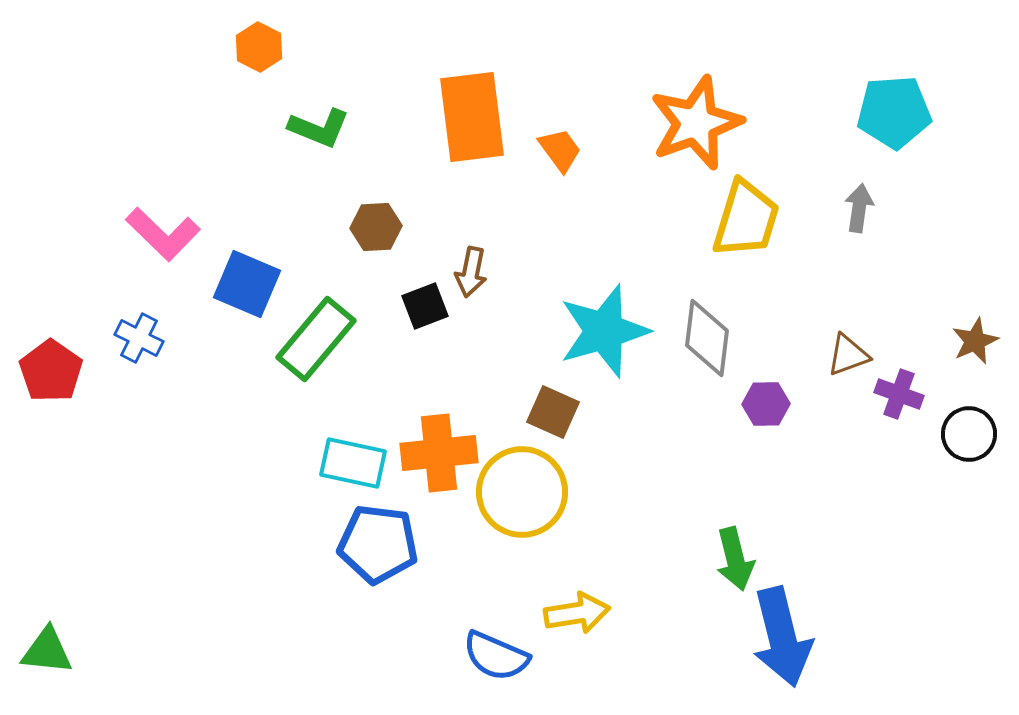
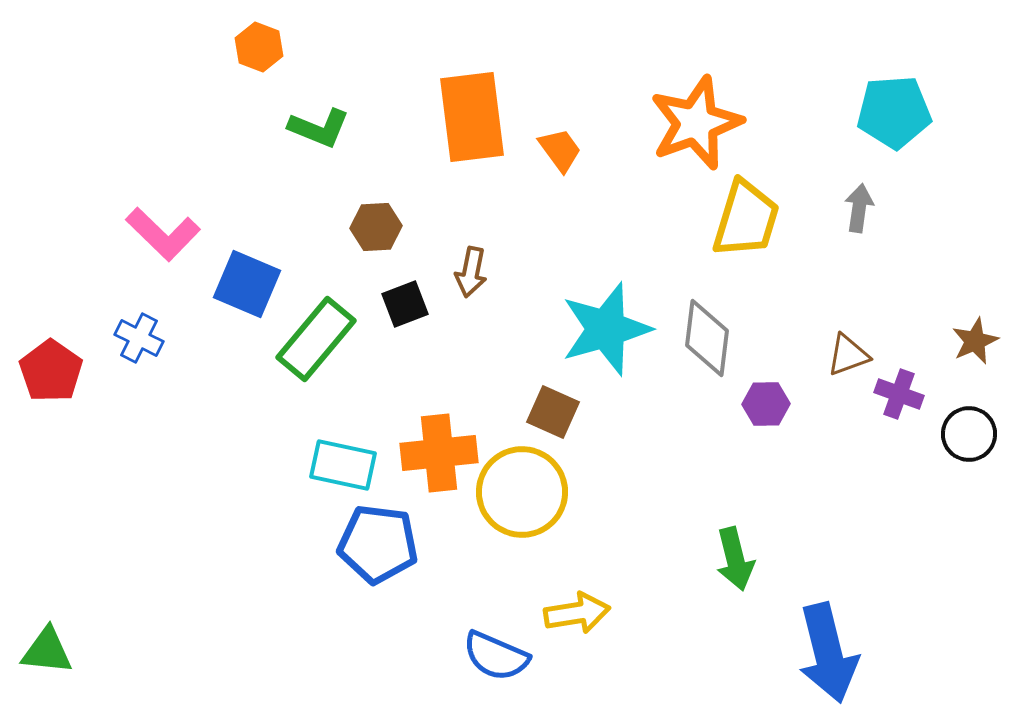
orange hexagon: rotated 6 degrees counterclockwise
black square: moved 20 px left, 2 px up
cyan star: moved 2 px right, 2 px up
cyan rectangle: moved 10 px left, 2 px down
blue arrow: moved 46 px right, 16 px down
